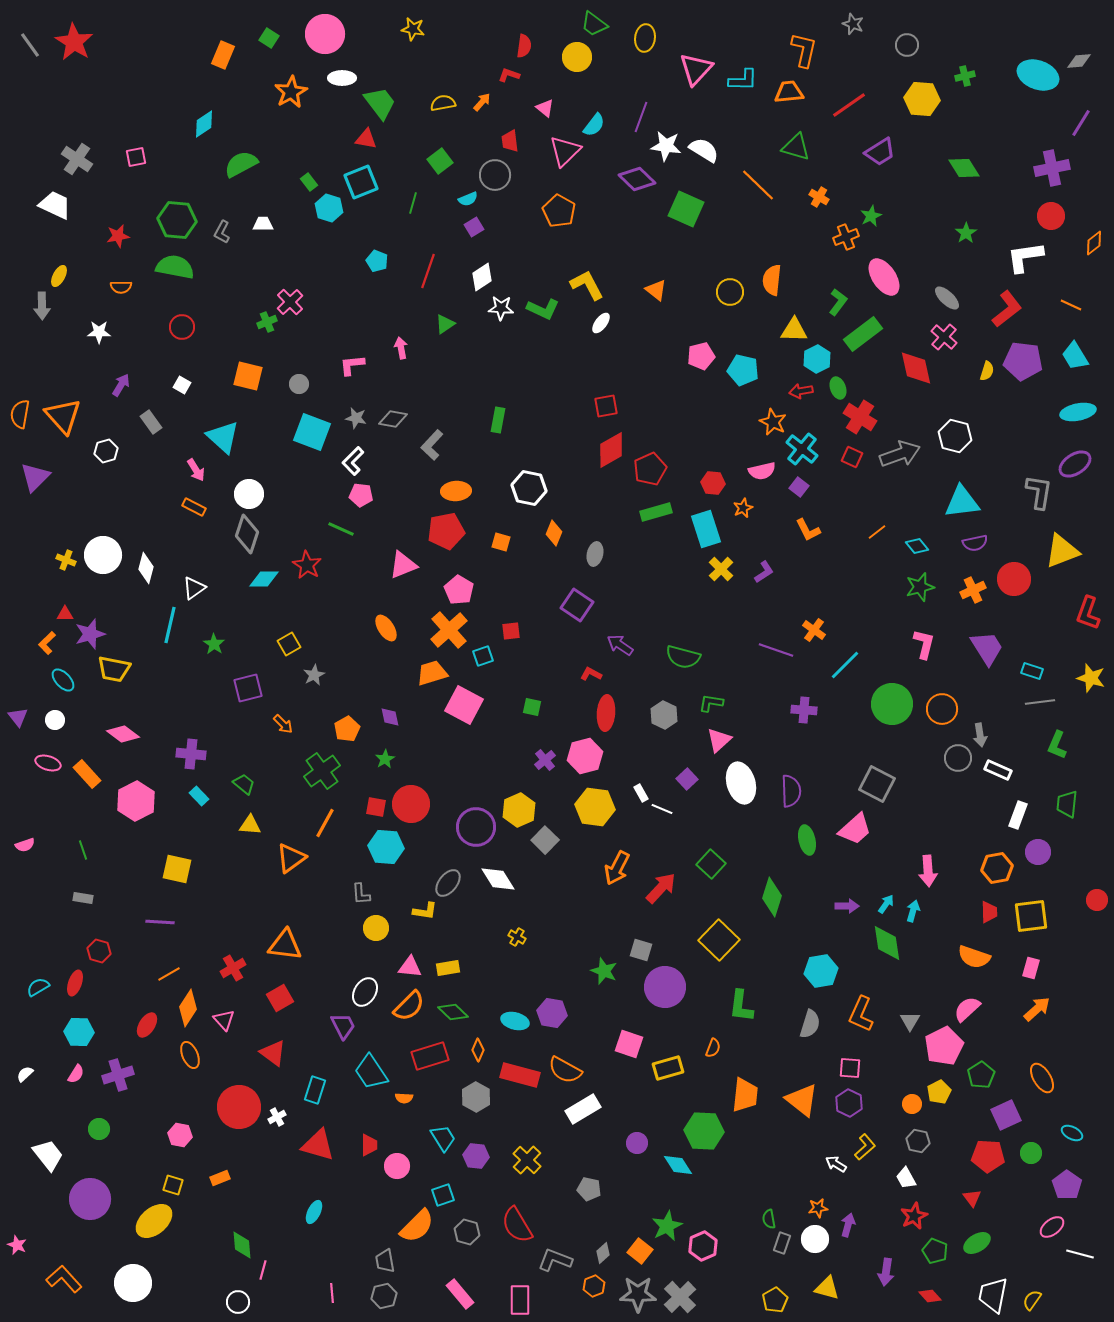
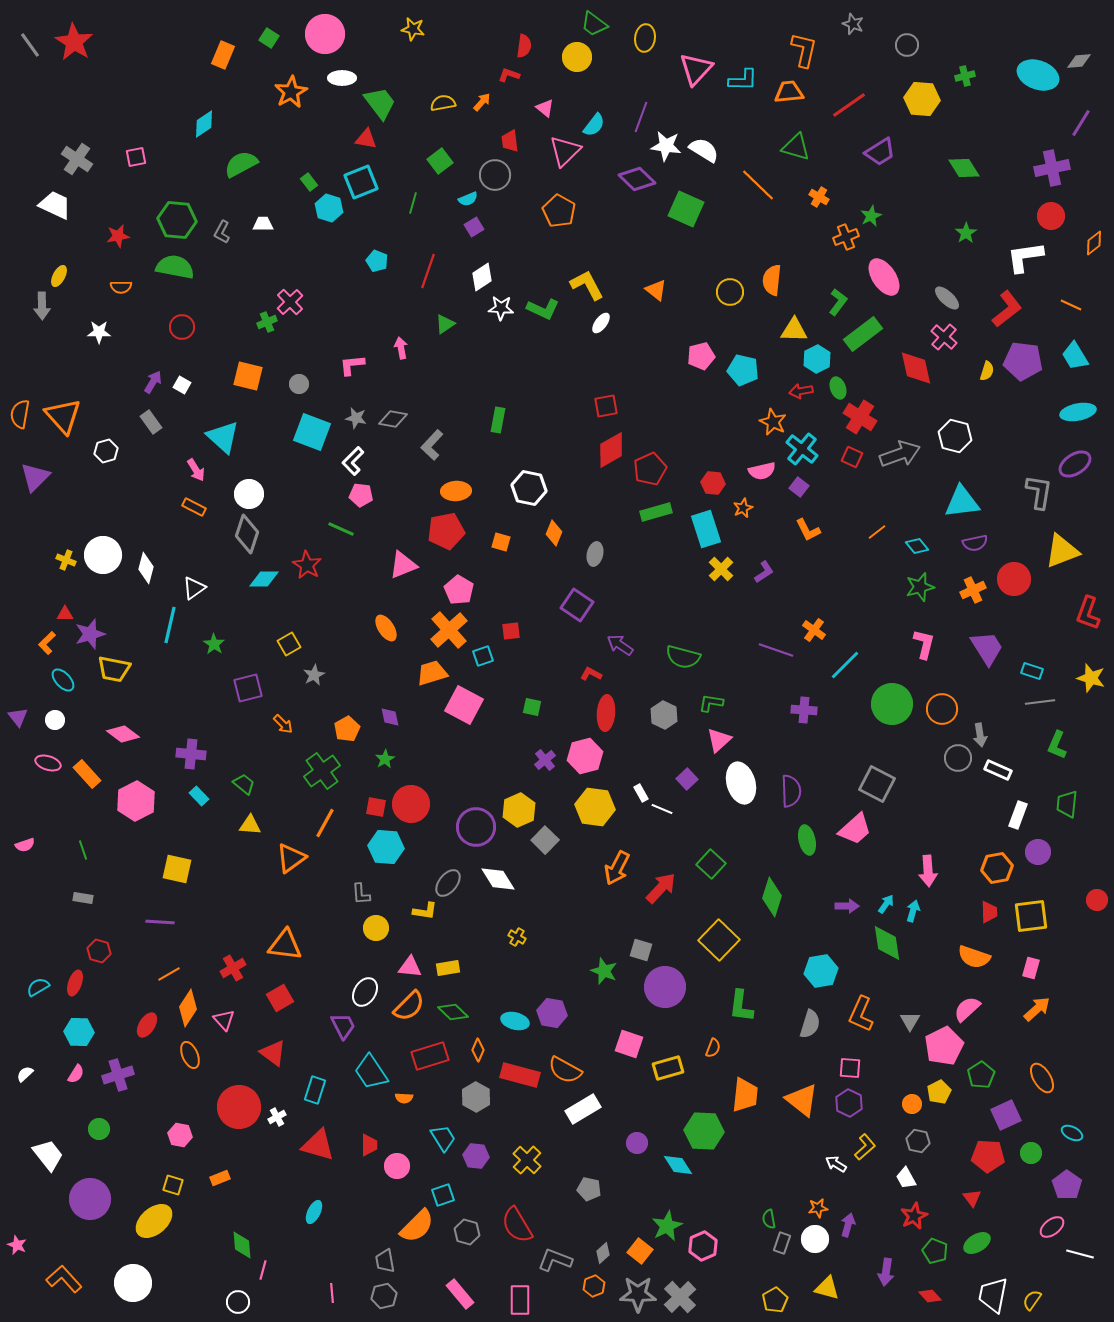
purple arrow at (121, 385): moved 32 px right, 3 px up
